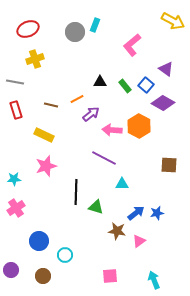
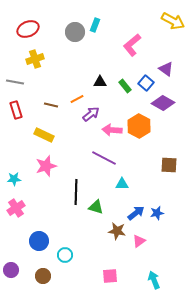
blue square: moved 2 px up
